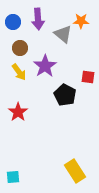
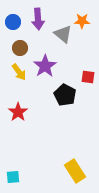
orange star: moved 1 px right
